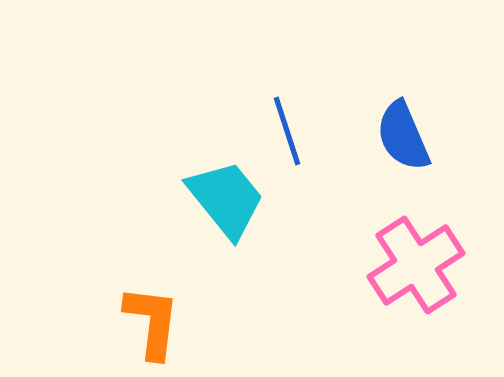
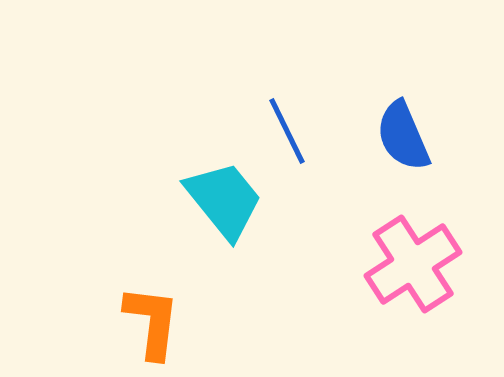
blue line: rotated 8 degrees counterclockwise
cyan trapezoid: moved 2 px left, 1 px down
pink cross: moved 3 px left, 1 px up
